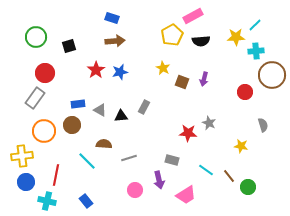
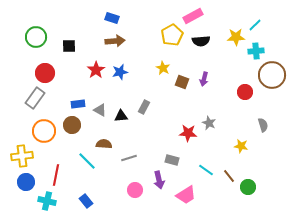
black square at (69, 46): rotated 16 degrees clockwise
